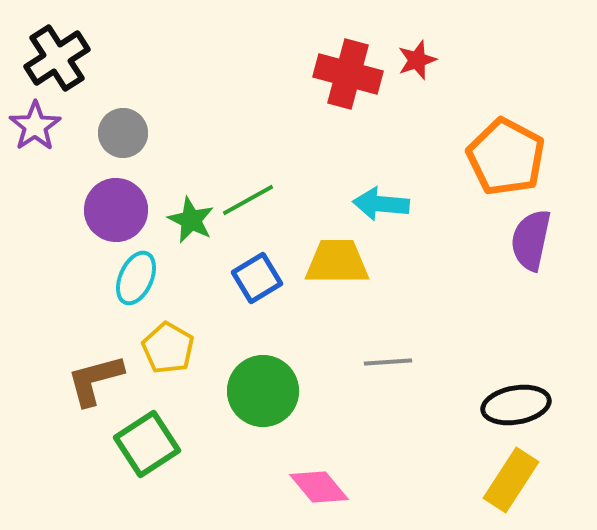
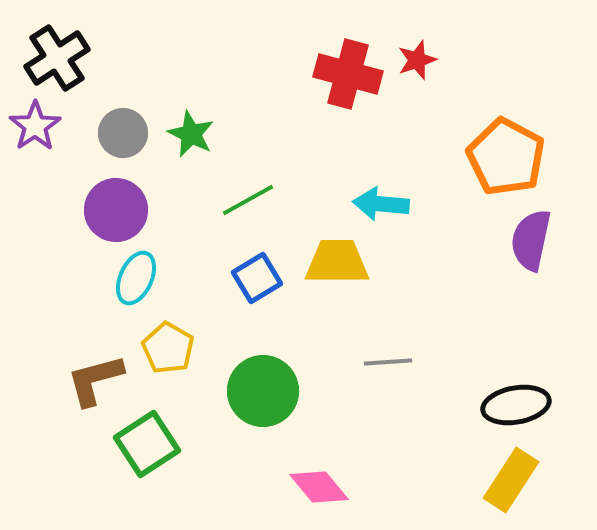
green star: moved 86 px up
